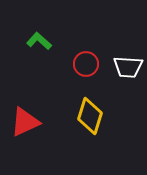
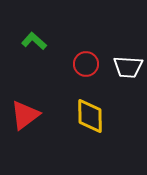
green L-shape: moved 5 px left
yellow diamond: rotated 18 degrees counterclockwise
red triangle: moved 7 px up; rotated 12 degrees counterclockwise
